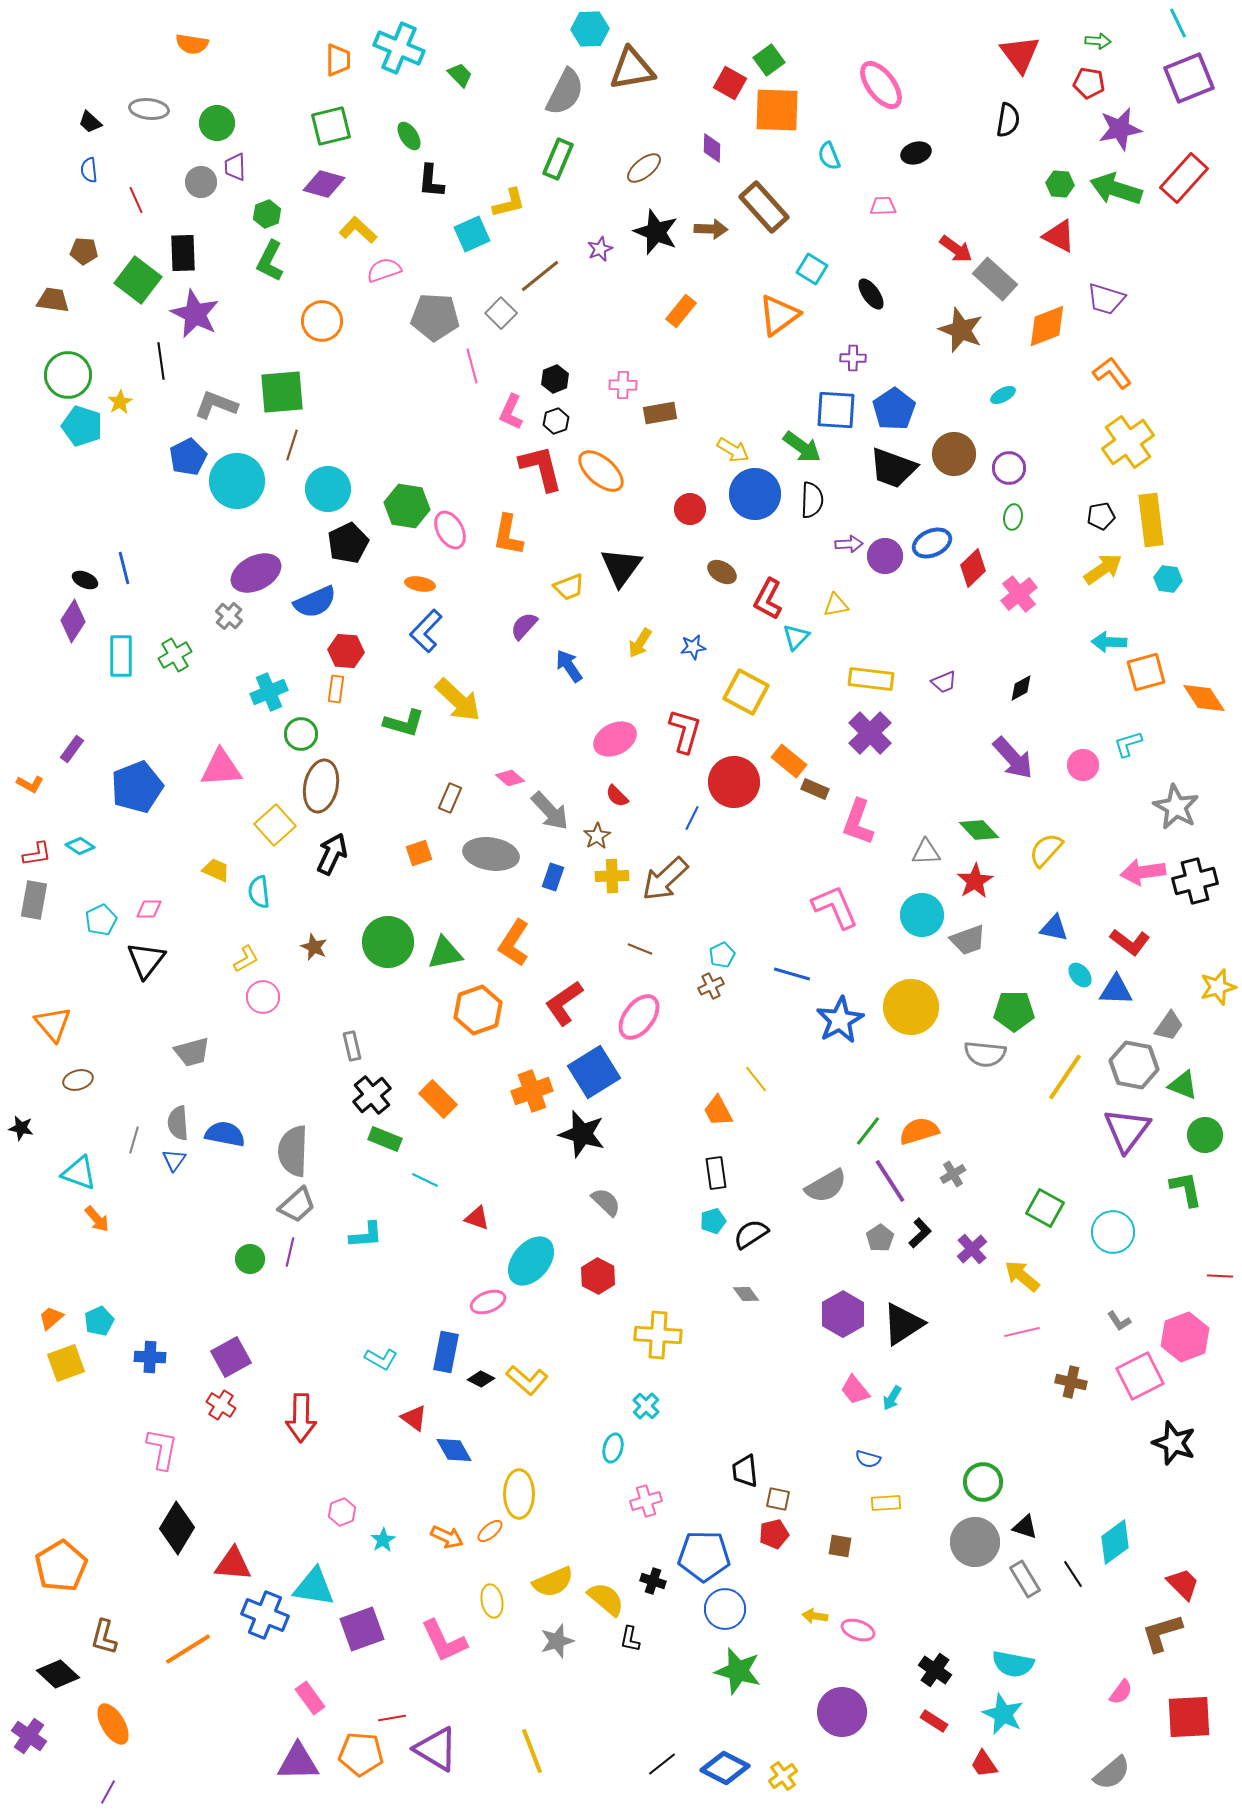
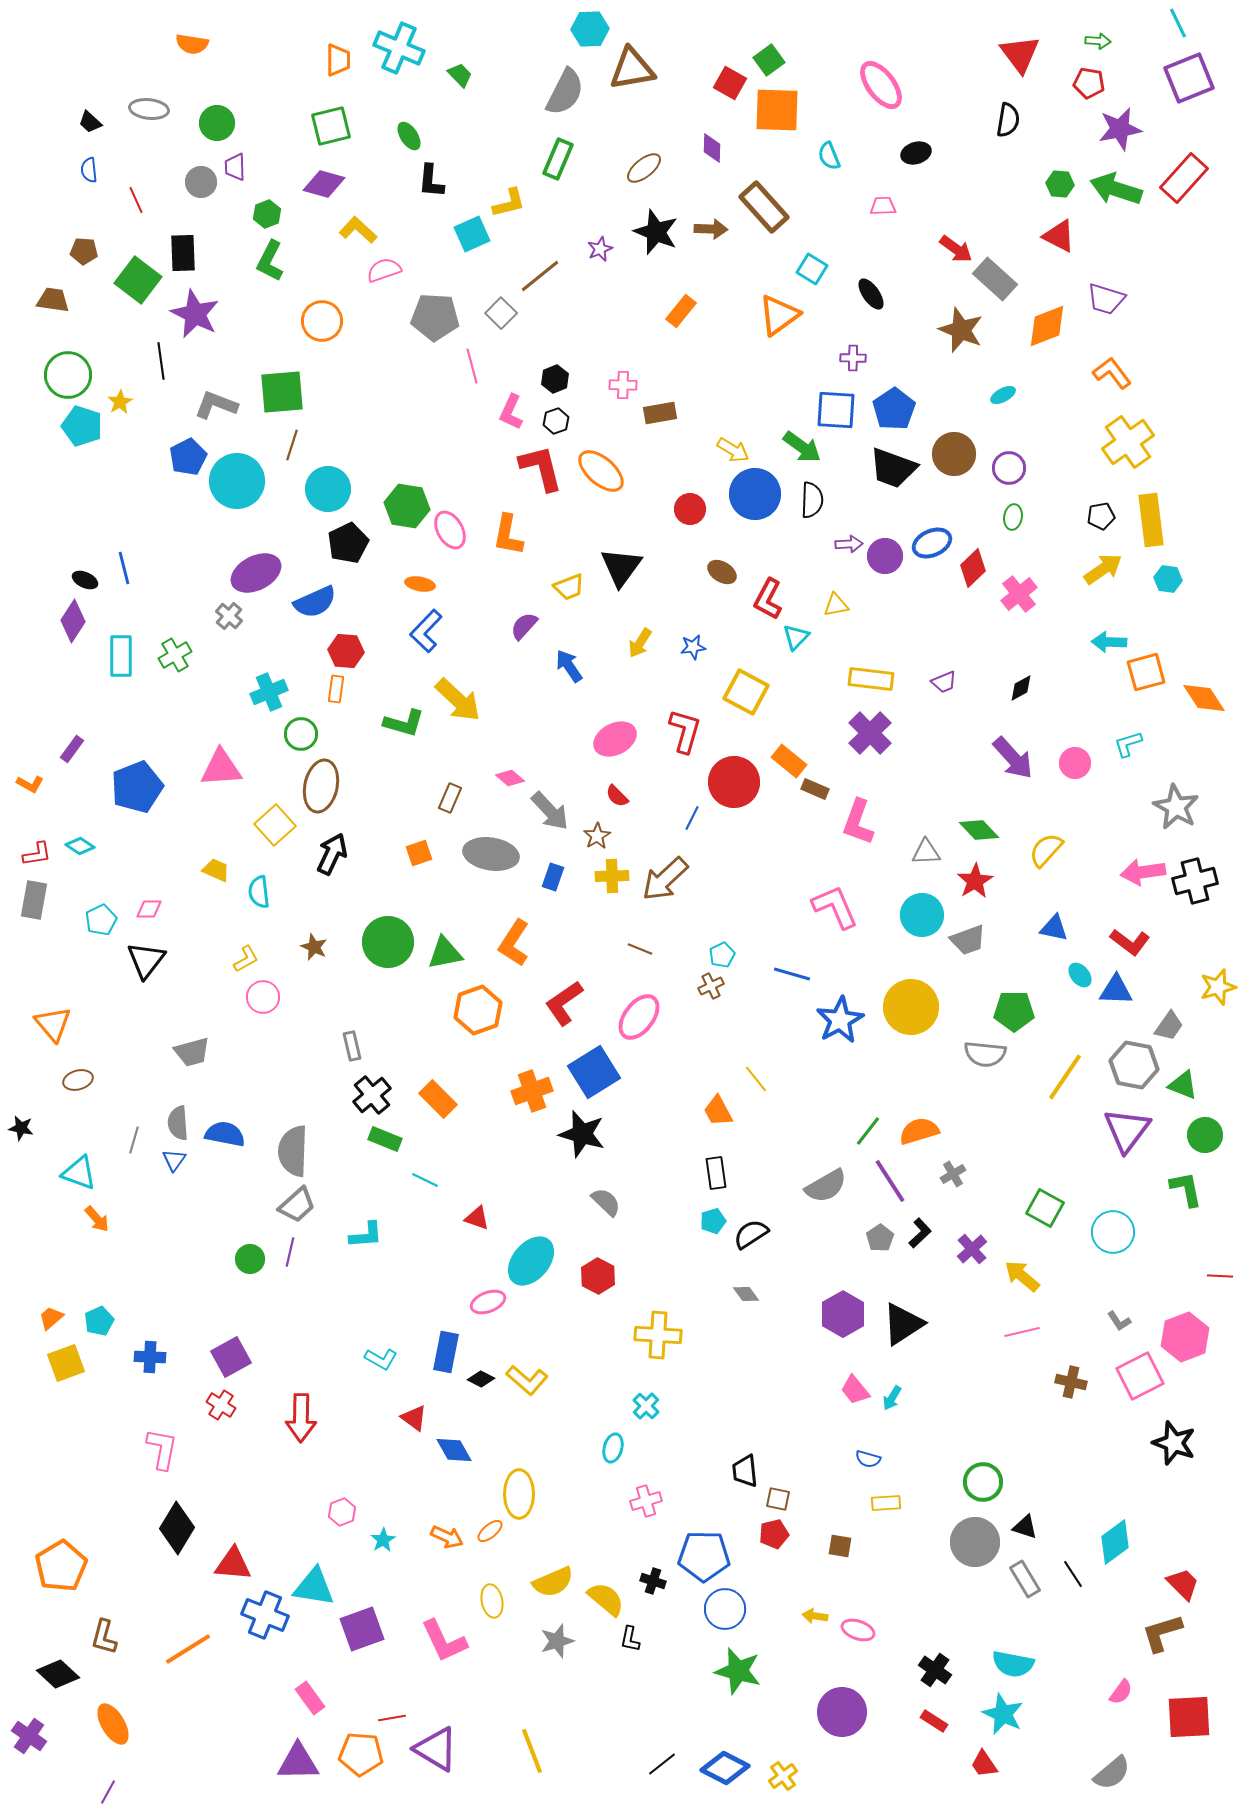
pink circle at (1083, 765): moved 8 px left, 2 px up
